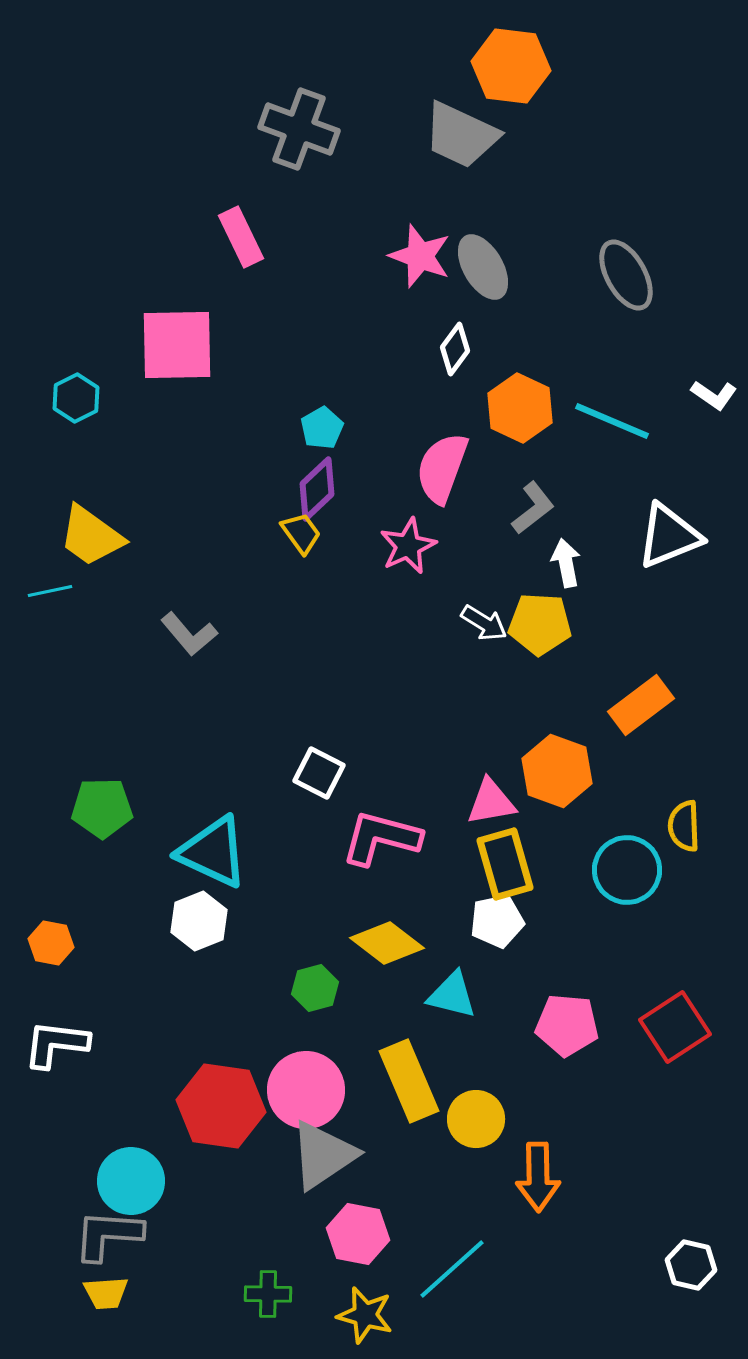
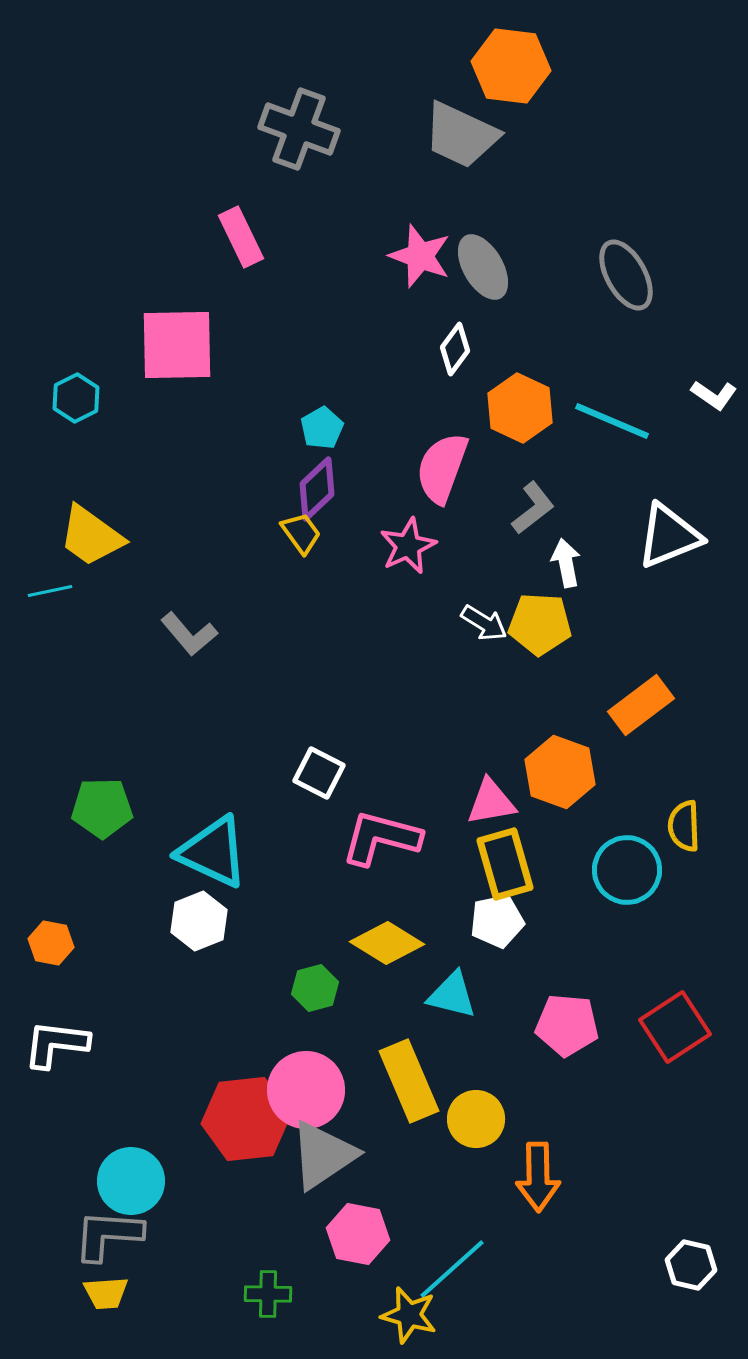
orange hexagon at (557, 771): moved 3 px right, 1 px down
yellow diamond at (387, 943): rotated 6 degrees counterclockwise
red hexagon at (221, 1106): moved 25 px right, 13 px down; rotated 14 degrees counterclockwise
yellow star at (365, 1315): moved 44 px right
